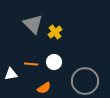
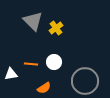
gray triangle: moved 3 px up
yellow cross: moved 1 px right, 4 px up
